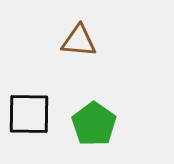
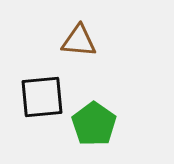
black square: moved 13 px right, 17 px up; rotated 6 degrees counterclockwise
